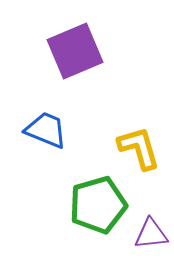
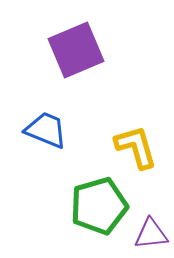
purple square: moved 1 px right, 1 px up
yellow L-shape: moved 3 px left, 1 px up
green pentagon: moved 1 px right, 1 px down
